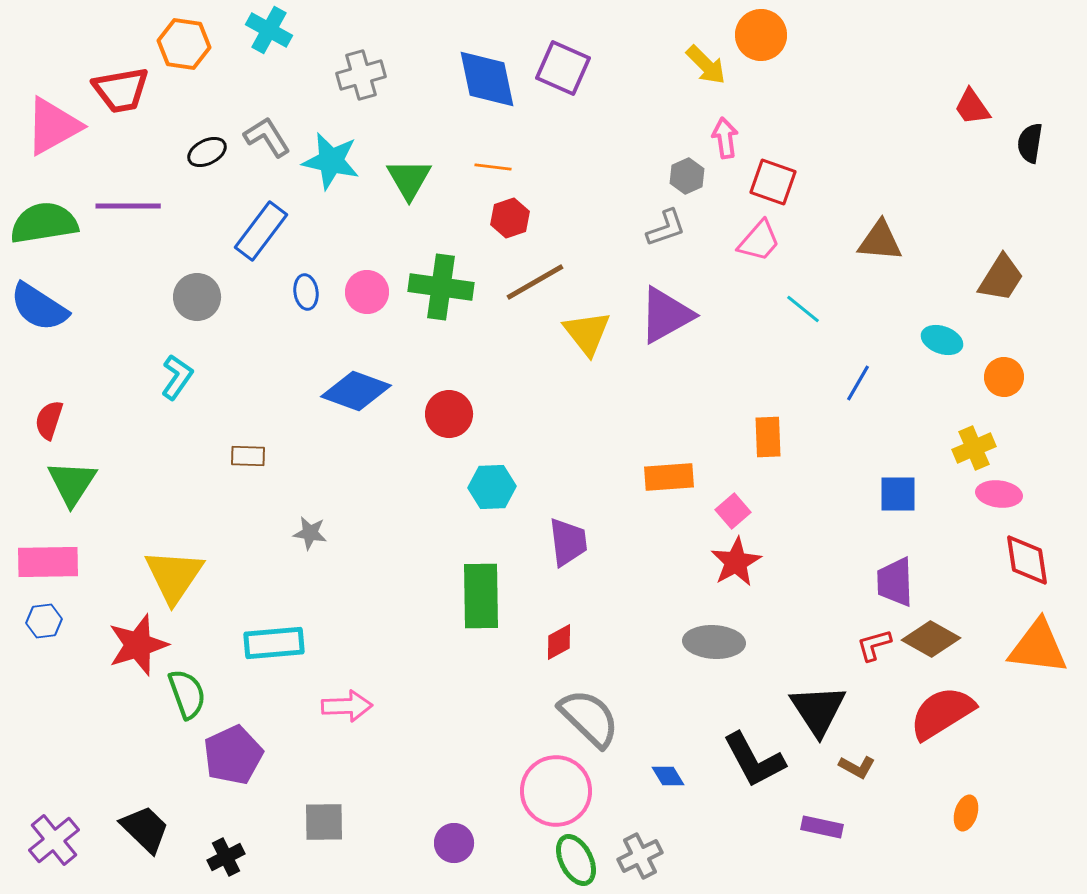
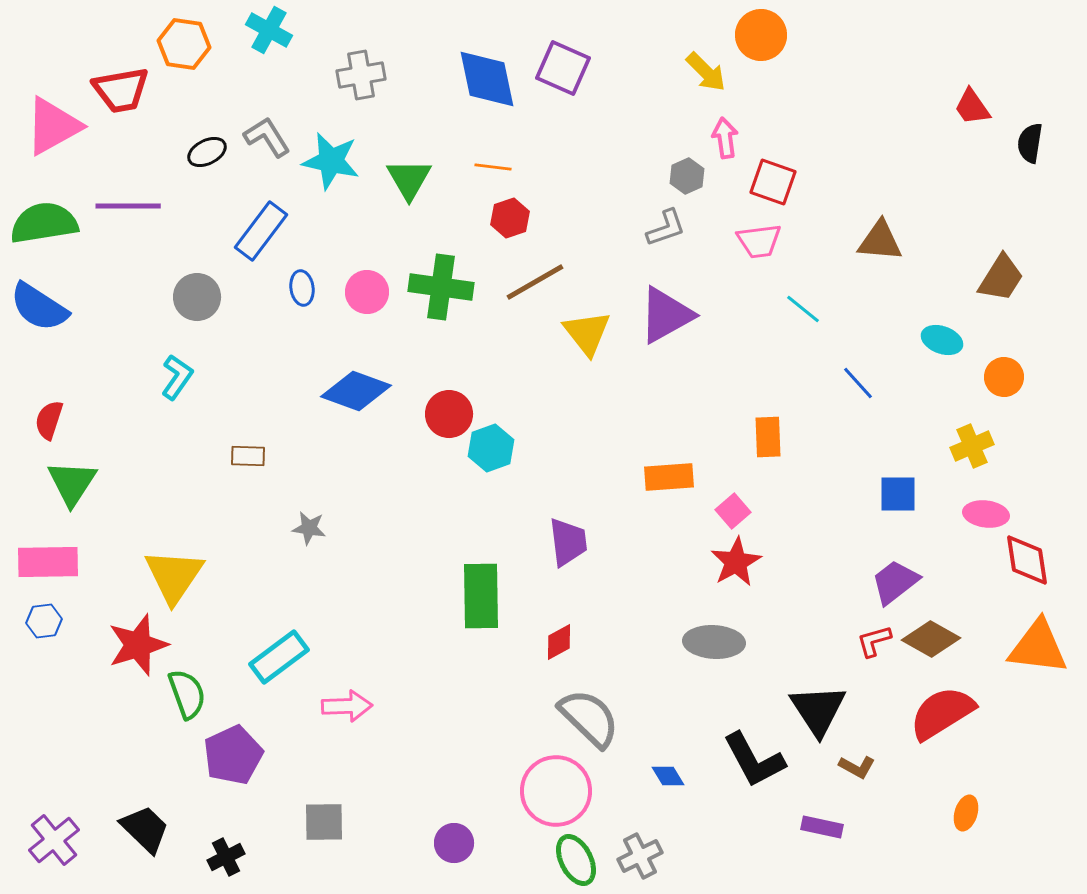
yellow arrow at (706, 65): moved 7 px down
gray cross at (361, 75): rotated 6 degrees clockwise
pink trapezoid at (759, 241): rotated 42 degrees clockwise
blue ellipse at (306, 292): moved 4 px left, 4 px up
blue line at (858, 383): rotated 72 degrees counterclockwise
yellow cross at (974, 448): moved 2 px left, 2 px up
cyan hexagon at (492, 487): moved 1 px left, 39 px up; rotated 18 degrees counterclockwise
pink ellipse at (999, 494): moved 13 px left, 20 px down
gray star at (310, 533): moved 1 px left, 5 px up
purple trapezoid at (895, 582): rotated 54 degrees clockwise
cyan rectangle at (274, 643): moved 5 px right, 14 px down; rotated 32 degrees counterclockwise
red L-shape at (874, 645): moved 4 px up
